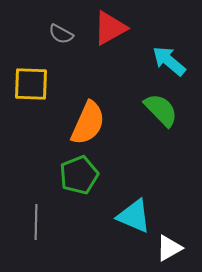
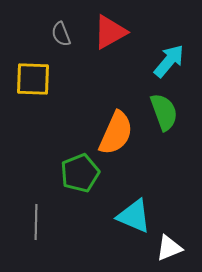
red triangle: moved 4 px down
gray semicircle: rotated 40 degrees clockwise
cyan arrow: rotated 90 degrees clockwise
yellow square: moved 2 px right, 5 px up
green semicircle: moved 3 px right, 2 px down; rotated 24 degrees clockwise
orange semicircle: moved 28 px right, 10 px down
green pentagon: moved 1 px right, 2 px up
white triangle: rotated 8 degrees clockwise
